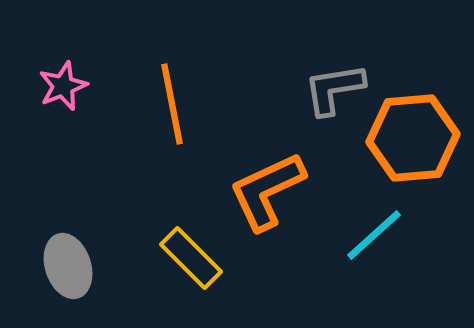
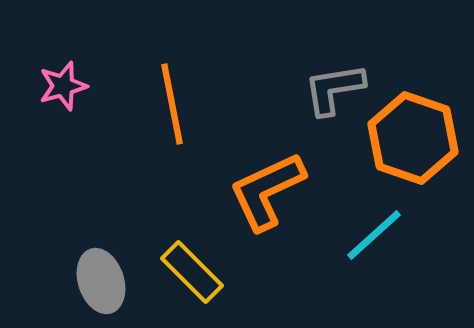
pink star: rotated 6 degrees clockwise
orange hexagon: rotated 24 degrees clockwise
yellow rectangle: moved 1 px right, 14 px down
gray ellipse: moved 33 px right, 15 px down
